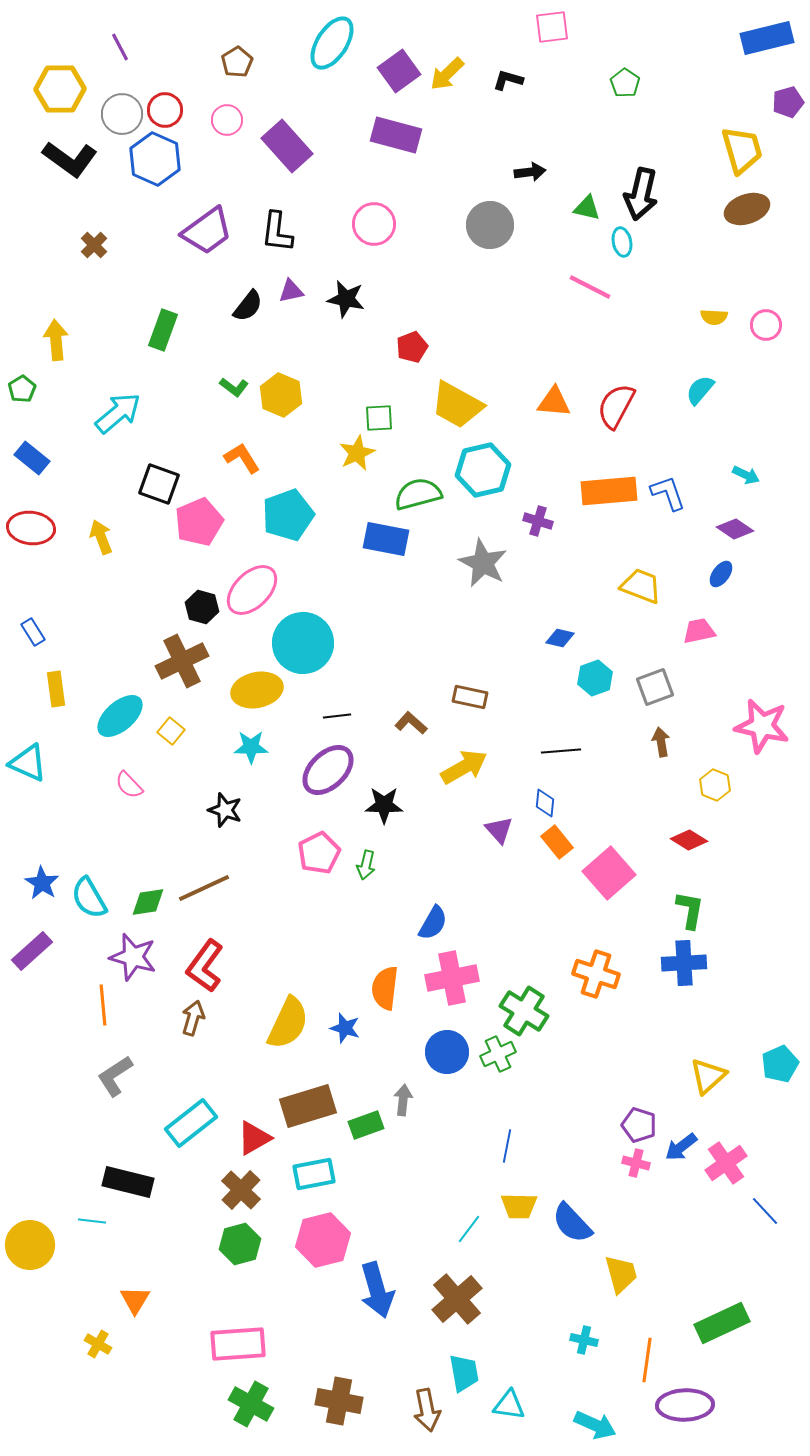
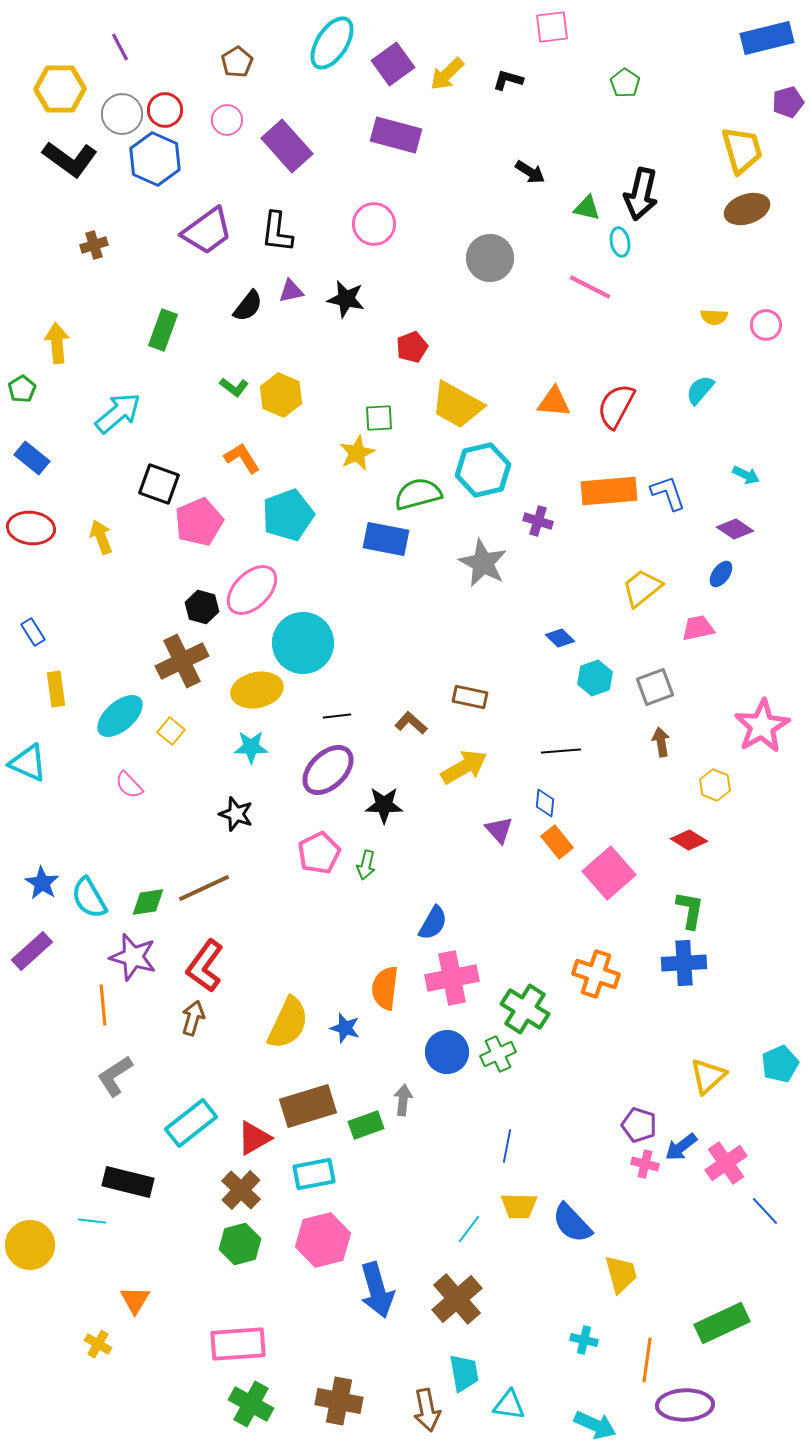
purple square at (399, 71): moved 6 px left, 7 px up
black arrow at (530, 172): rotated 40 degrees clockwise
gray circle at (490, 225): moved 33 px down
cyan ellipse at (622, 242): moved 2 px left
brown cross at (94, 245): rotated 28 degrees clockwise
yellow arrow at (56, 340): moved 1 px right, 3 px down
yellow trapezoid at (641, 586): moved 1 px right, 2 px down; rotated 60 degrees counterclockwise
pink trapezoid at (699, 631): moved 1 px left, 3 px up
blue diamond at (560, 638): rotated 32 degrees clockwise
pink star at (762, 726): rotated 30 degrees clockwise
black star at (225, 810): moved 11 px right, 4 px down
green cross at (524, 1011): moved 1 px right, 2 px up
pink cross at (636, 1163): moved 9 px right, 1 px down
